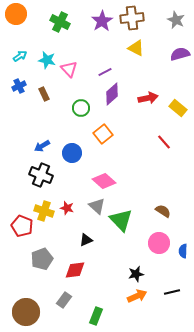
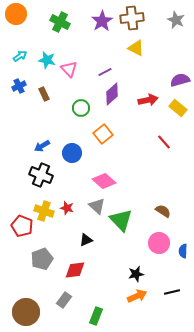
purple semicircle: moved 26 px down
red arrow: moved 2 px down
